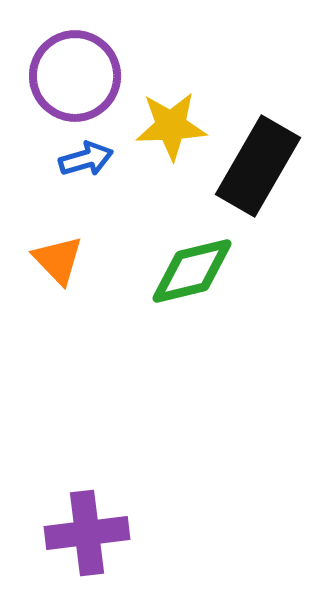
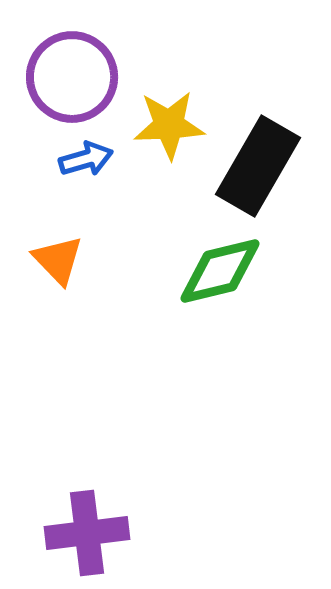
purple circle: moved 3 px left, 1 px down
yellow star: moved 2 px left, 1 px up
green diamond: moved 28 px right
